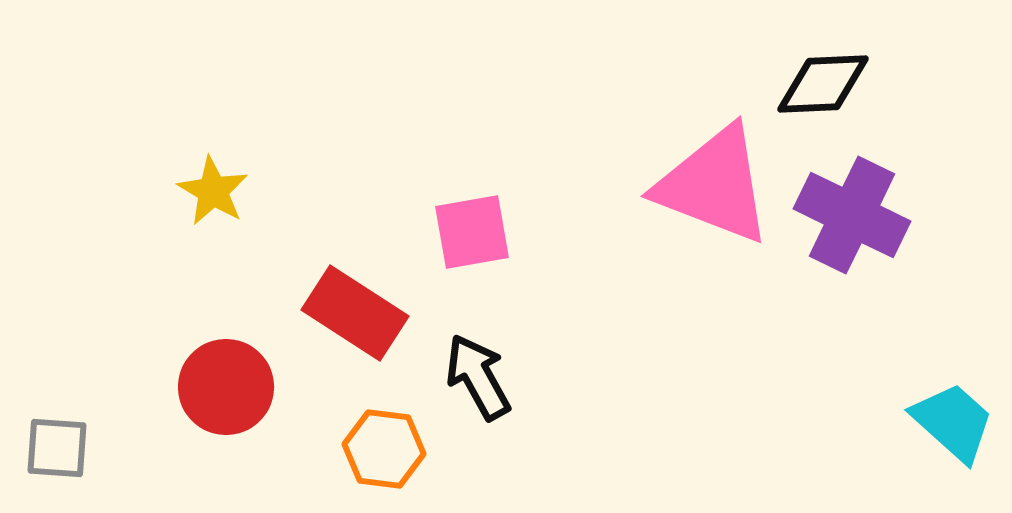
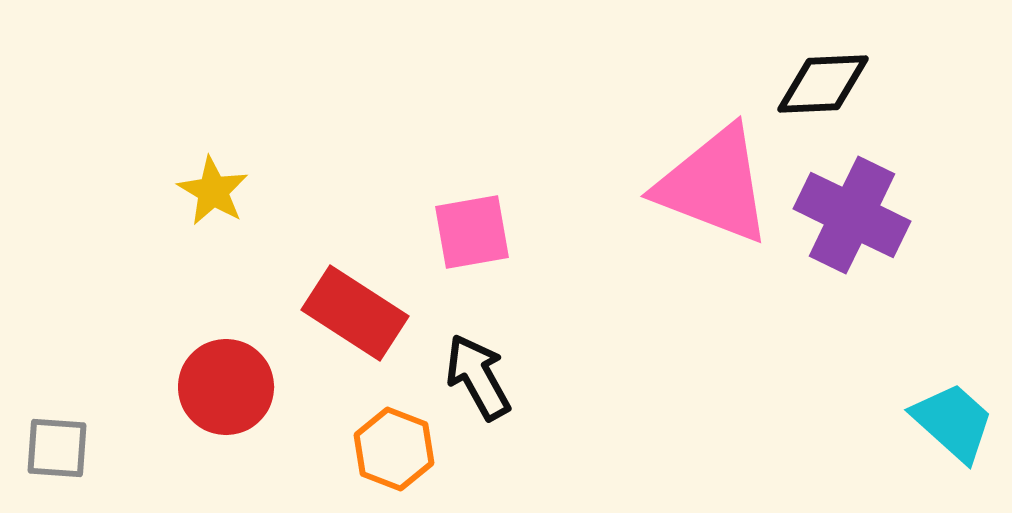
orange hexagon: moved 10 px right; rotated 14 degrees clockwise
